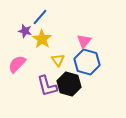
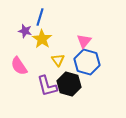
blue line: rotated 24 degrees counterclockwise
pink semicircle: moved 2 px right, 2 px down; rotated 78 degrees counterclockwise
